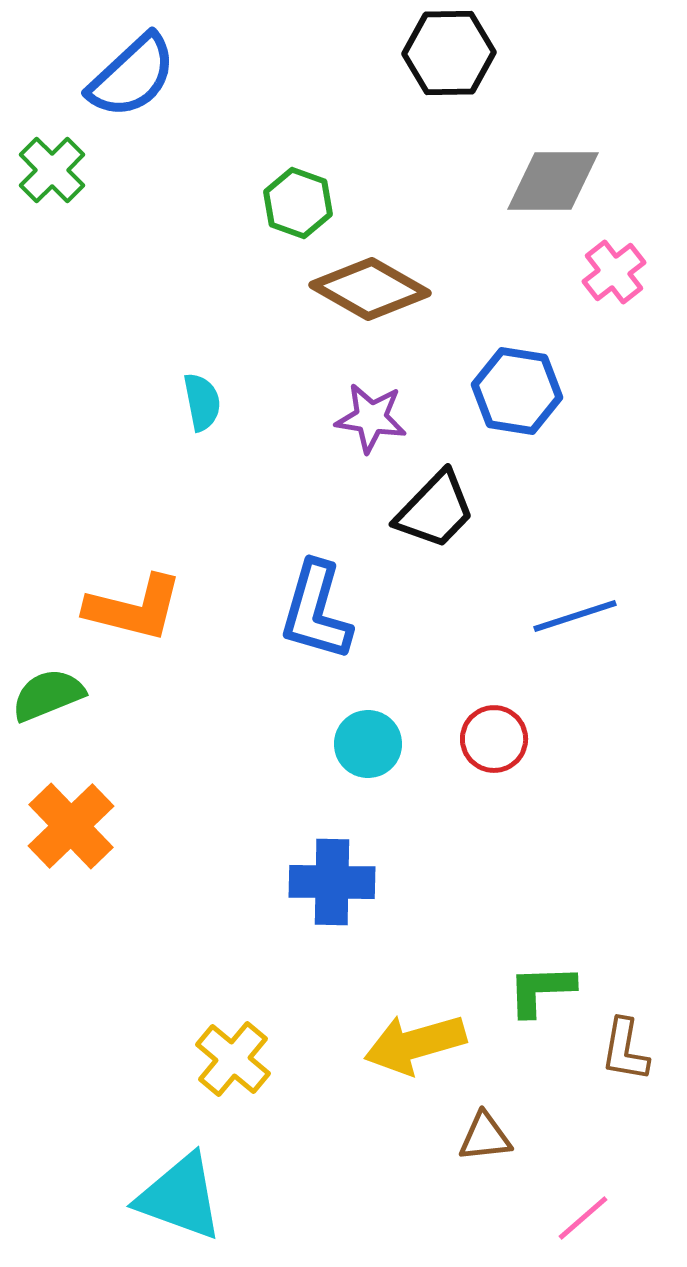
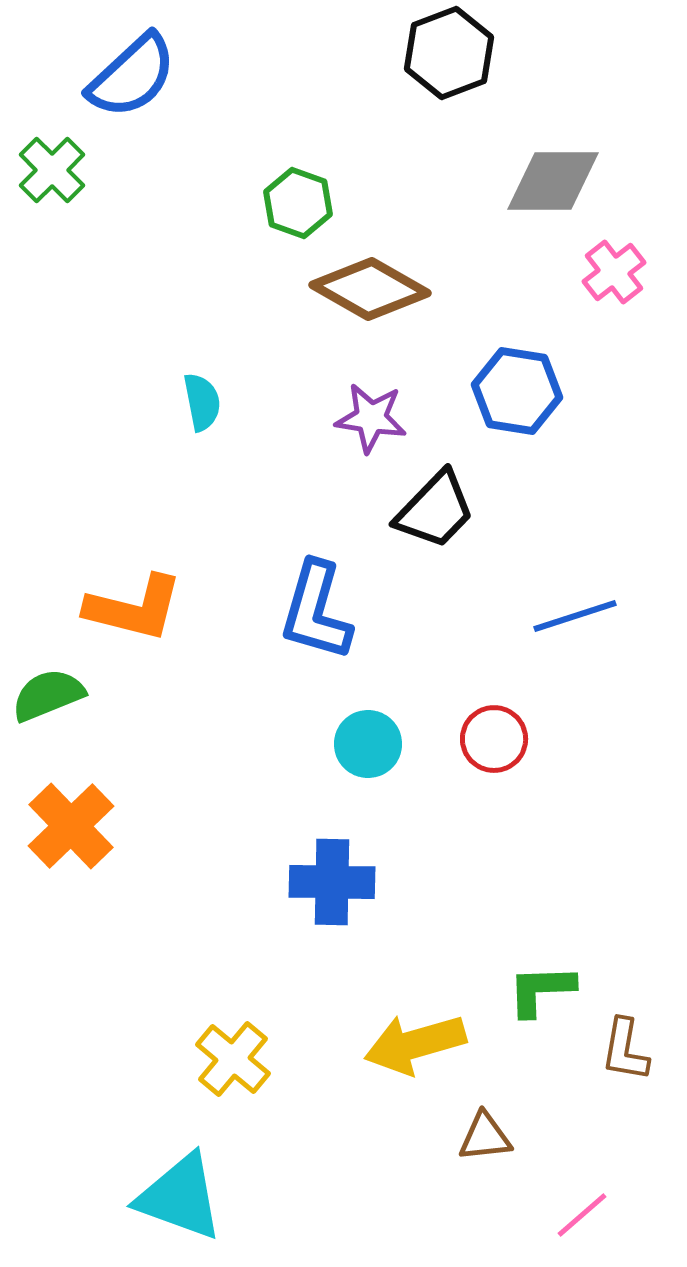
black hexagon: rotated 20 degrees counterclockwise
pink line: moved 1 px left, 3 px up
